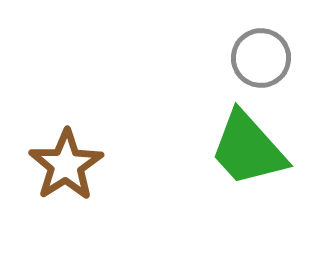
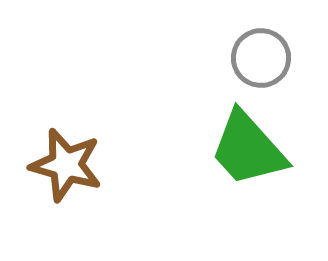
brown star: rotated 24 degrees counterclockwise
